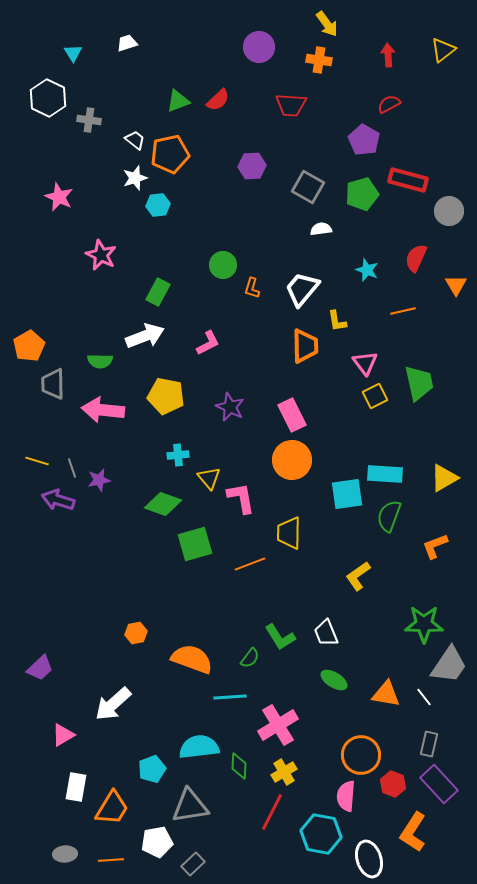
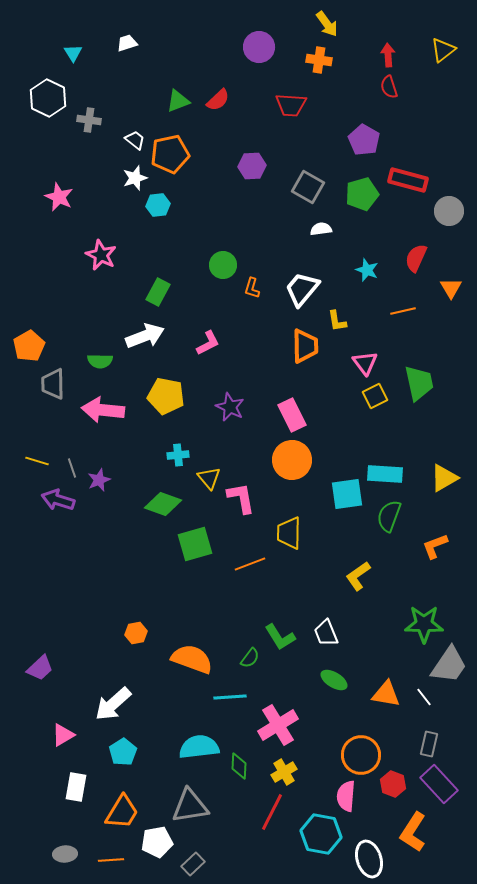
red semicircle at (389, 104): moved 17 px up; rotated 80 degrees counterclockwise
orange triangle at (456, 285): moved 5 px left, 3 px down
purple star at (99, 480): rotated 10 degrees counterclockwise
cyan pentagon at (152, 769): moved 29 px left, 17 px up; rotated 12 degrees counterclockwise
orange trapezoid at (112, 808): moved 10 px right, 4 px down
